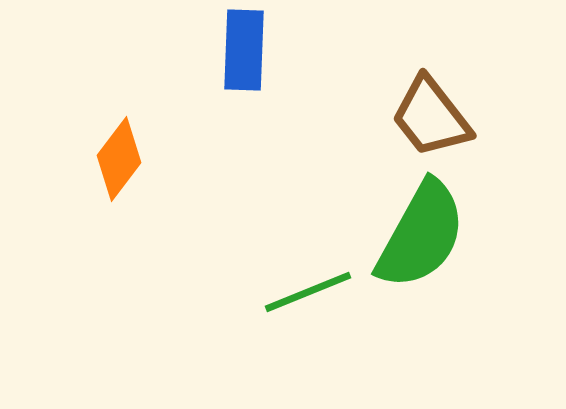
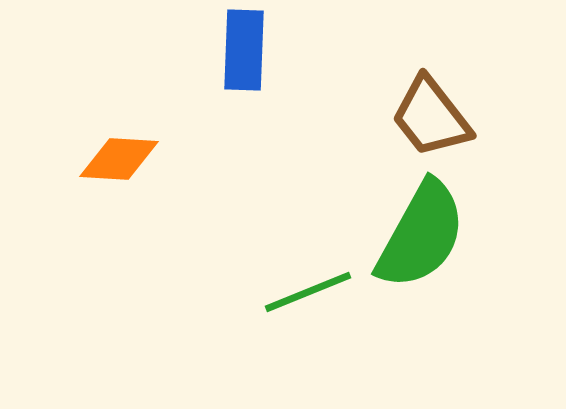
orange diamond: rotated 56 degrees clockwise
